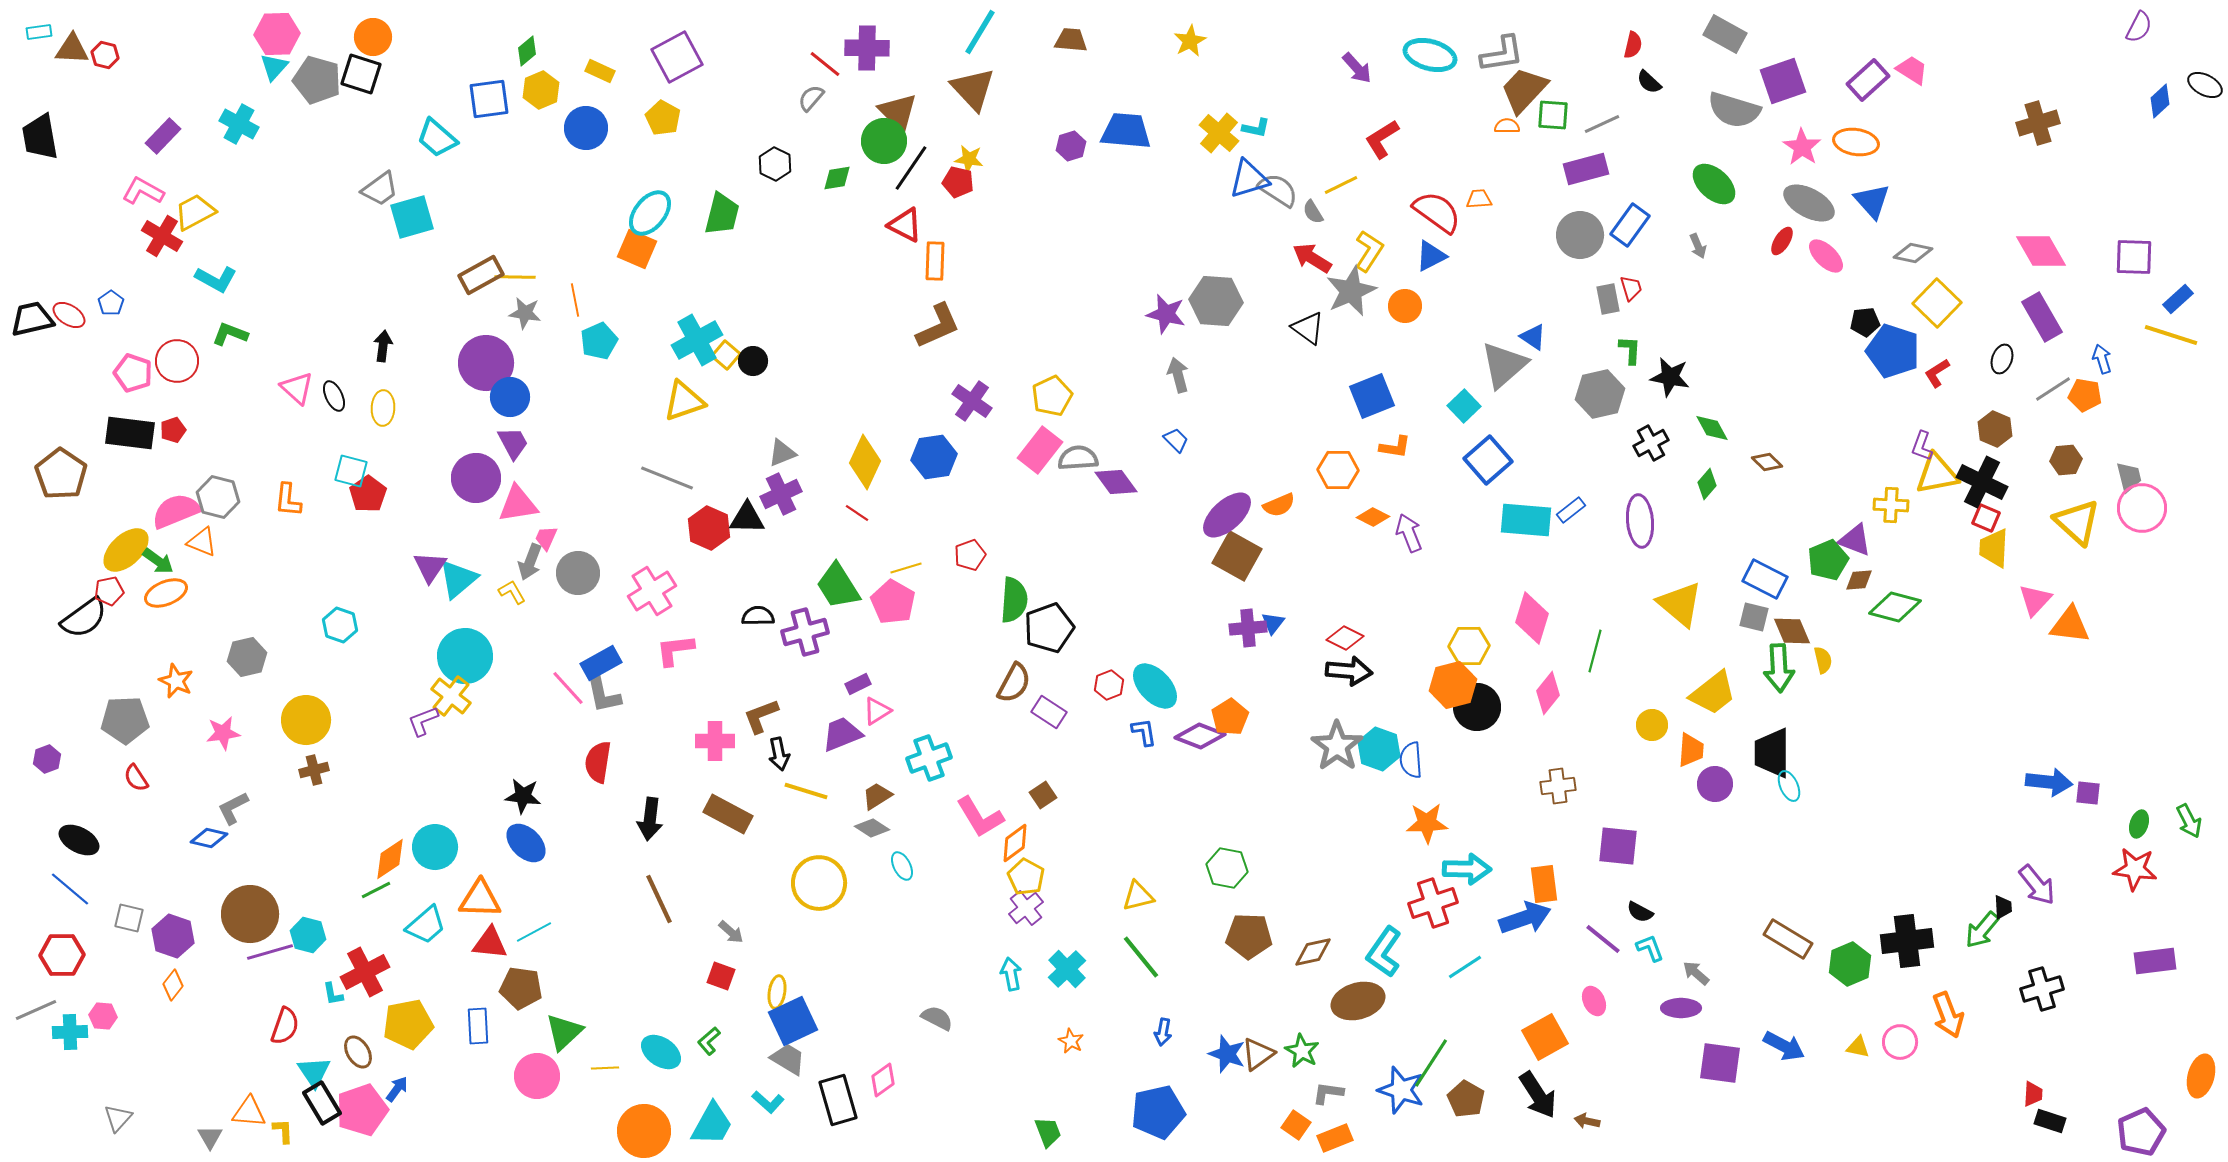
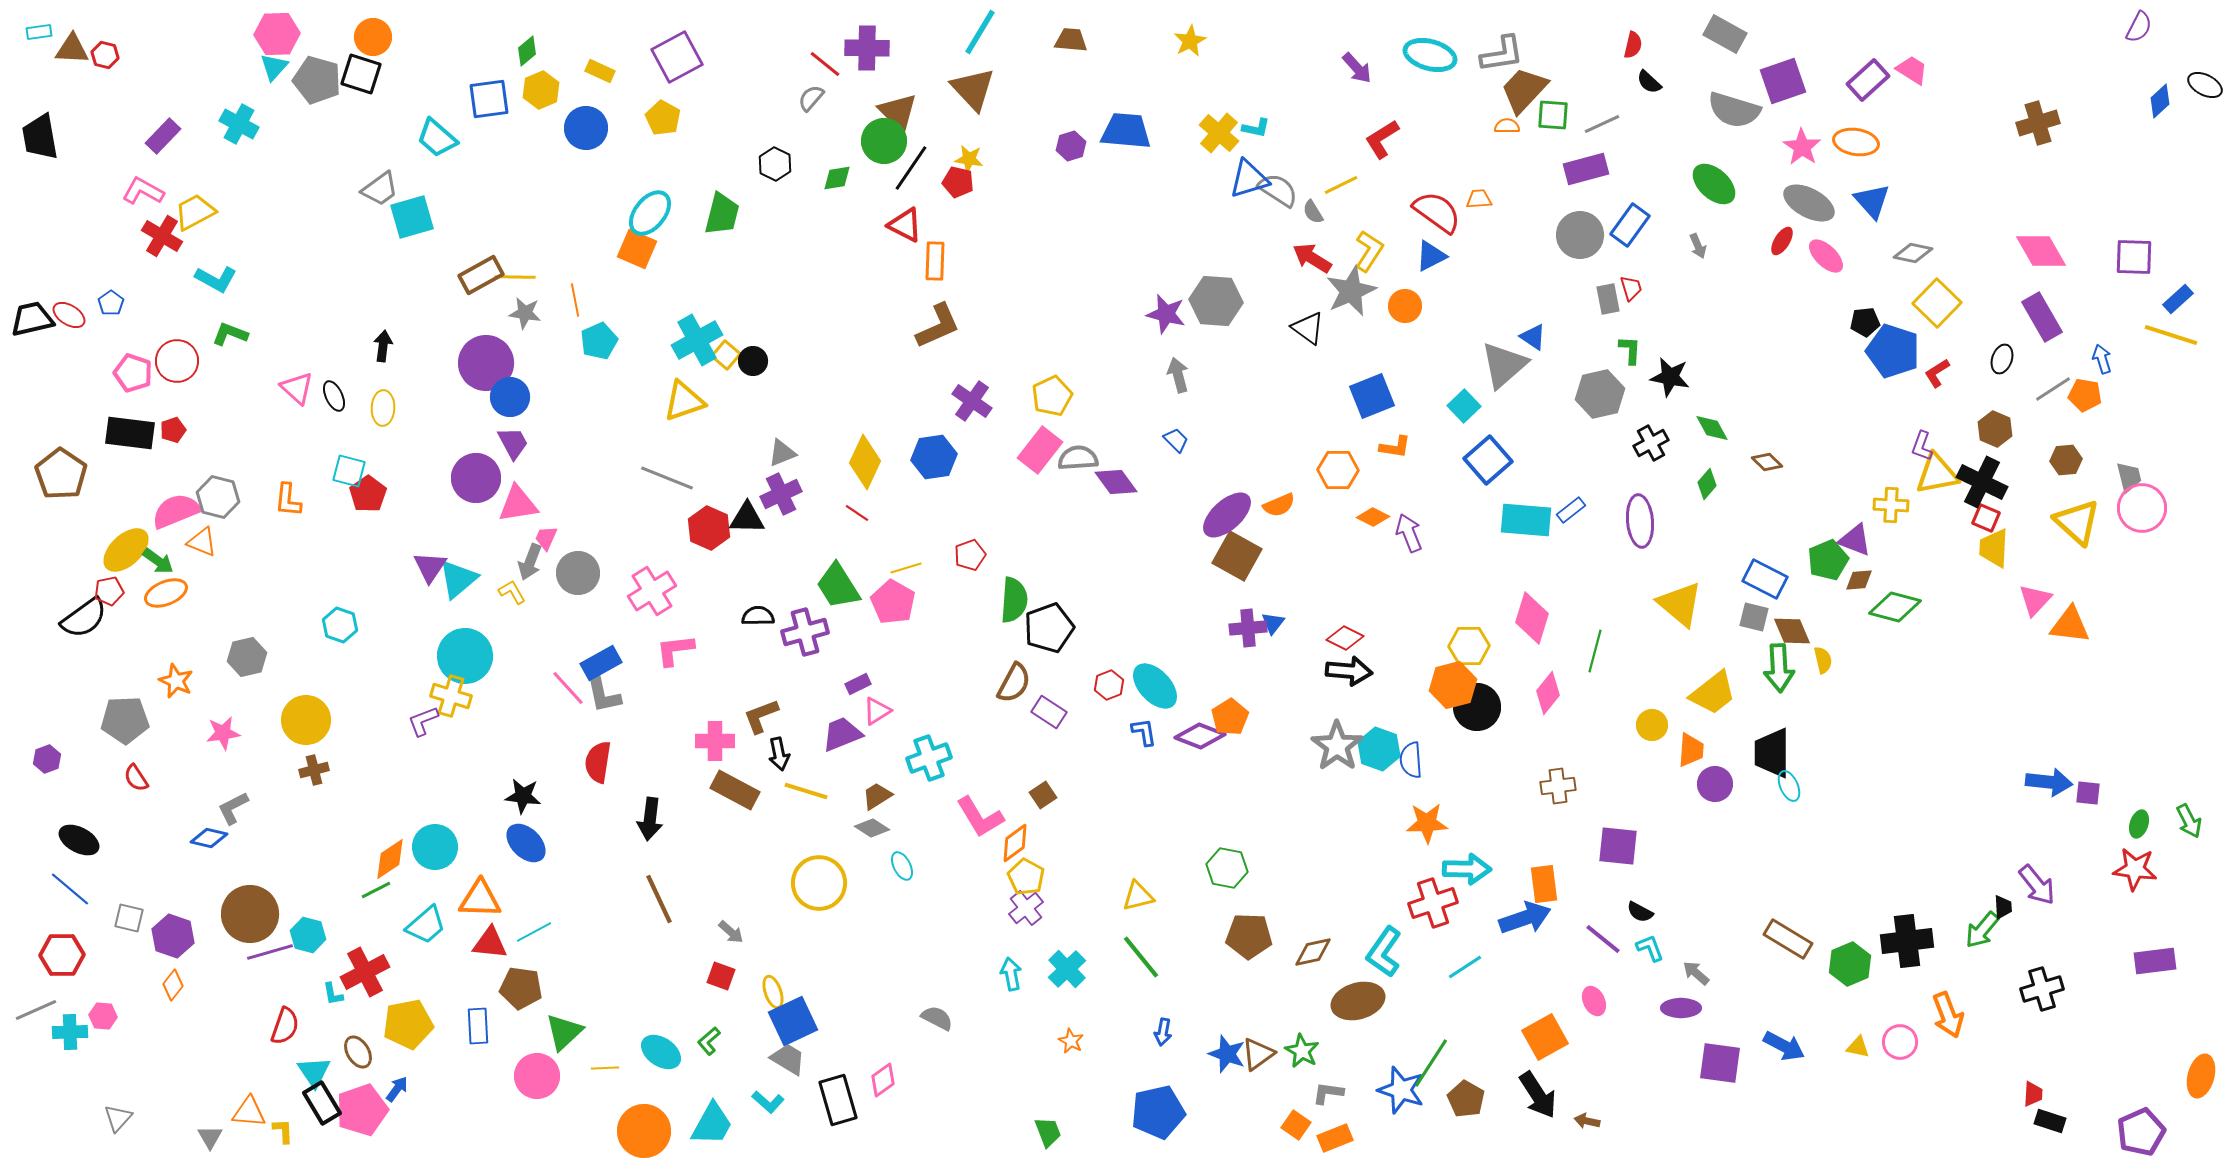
cyan square at (351, 471): moved 2 px left
yellow cross at (451, 696): rotated 21 degrees counterclockwise
brown rectangle at (728, 814): moved 7 px right, 24 px up
yellow ellipse at (777, 992): moved 4 px left; rotated 28 degrees counterclockwise
